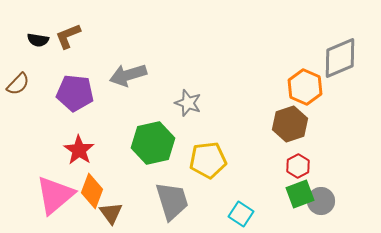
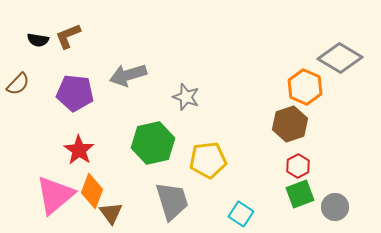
gray diamond: rotated 54 degrees clockwise
gray star: moved 2 px left, 6 px up
gray circle: moved 14 px right, 6 px down
